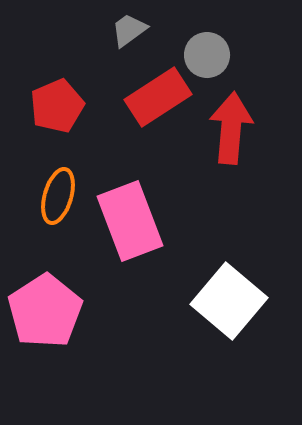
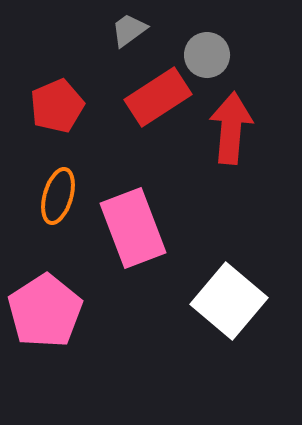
pink rectangle: moved 3 px right, 7 px down
